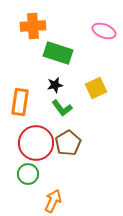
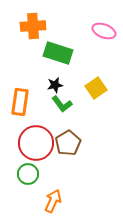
yellow square: rotated 10 degrees counterclockwise
green L-shape: moved 4 px up
